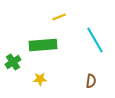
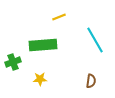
green cross: rotated 14 degrees clockwise
